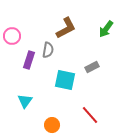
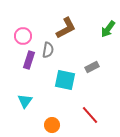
green arrow: moved 2 px right
pink circle: moved 11 px right
